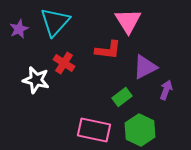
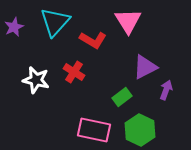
purple star: moved 5 px left, 2 px up
red L-shape: moved 15 px left, 10 px up; rotated 24 degrees clockwise
red cross: moved 10 px right, 9 px down
